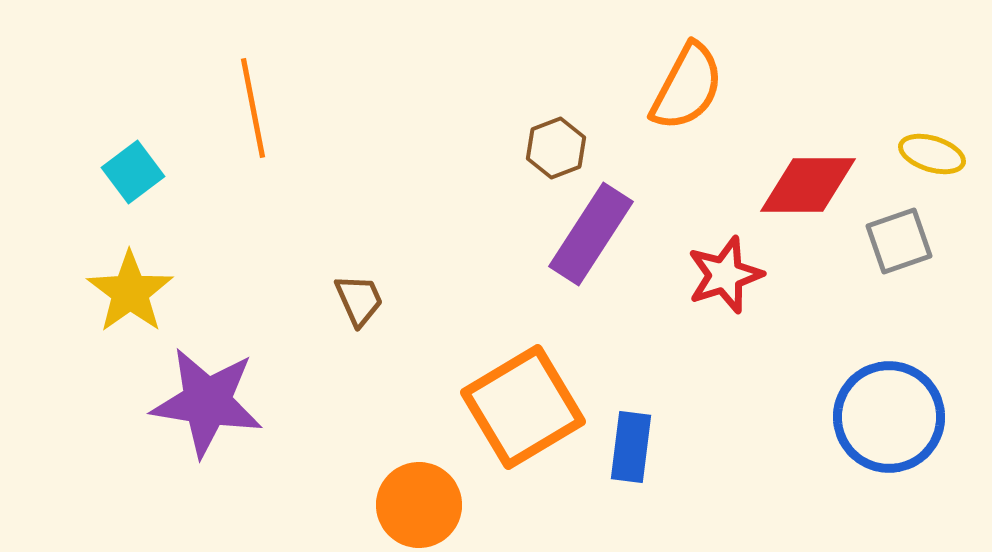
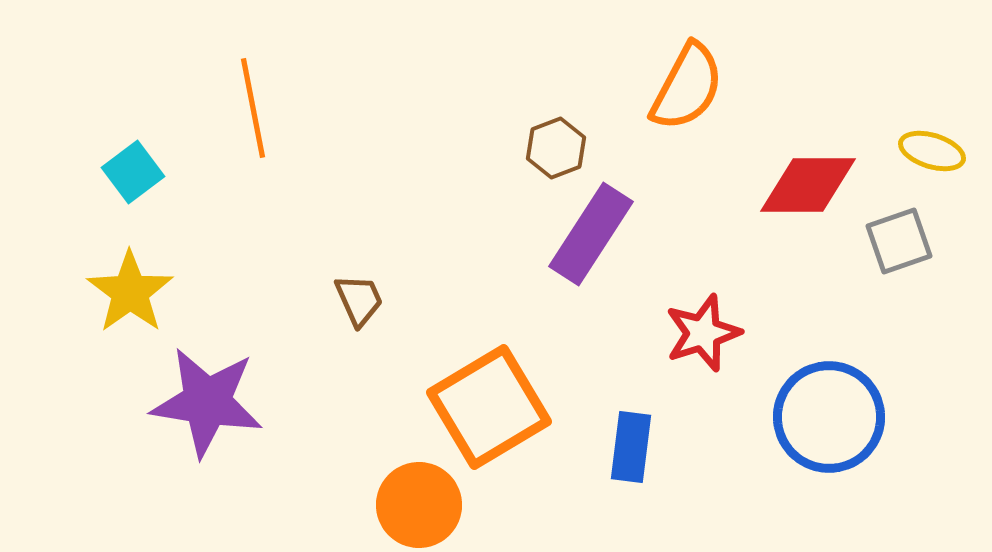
yellow ellipse: moved 3 px up
red star: moved 22 px left, 58 px down
orange square: moved 34 px left
blue circle: moved 60 px left
